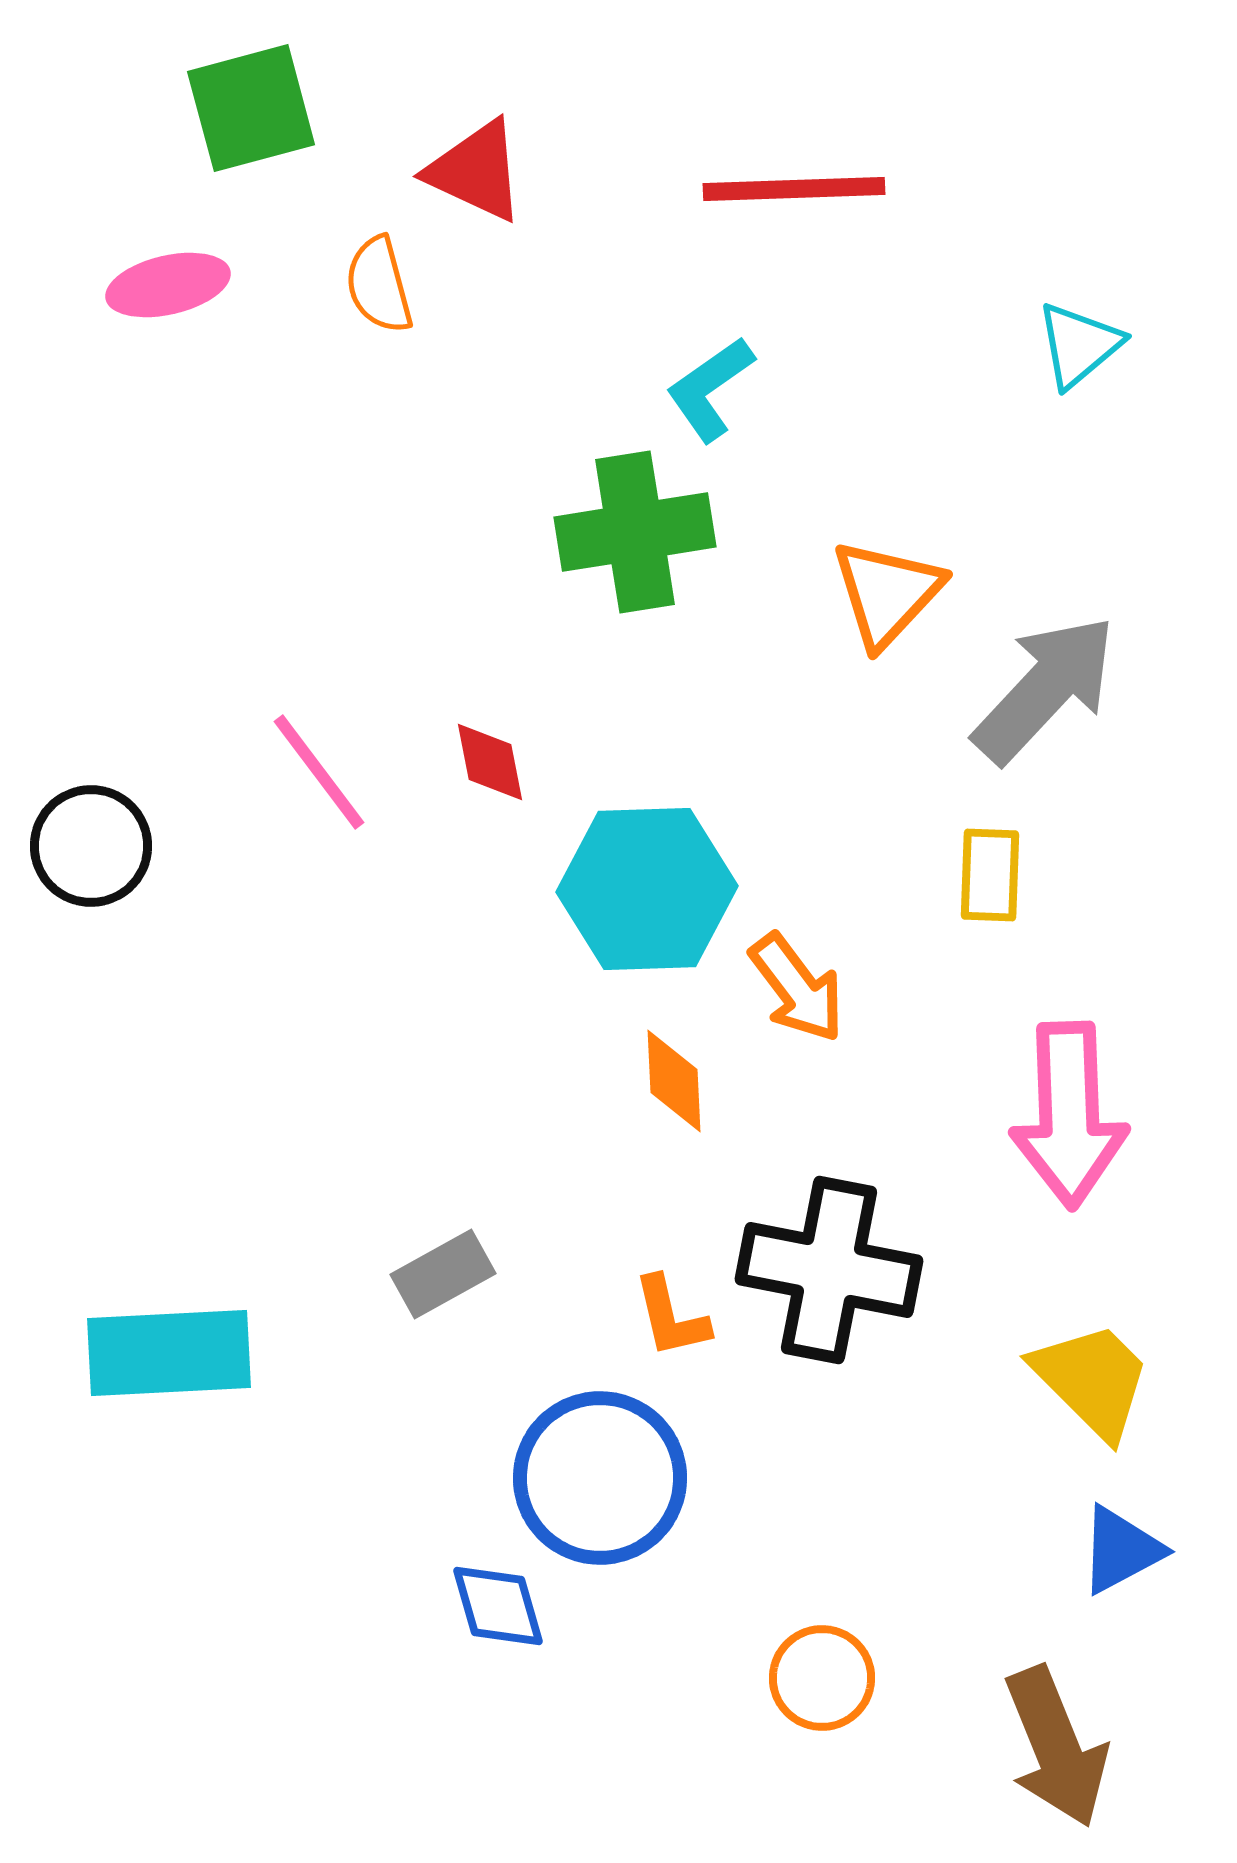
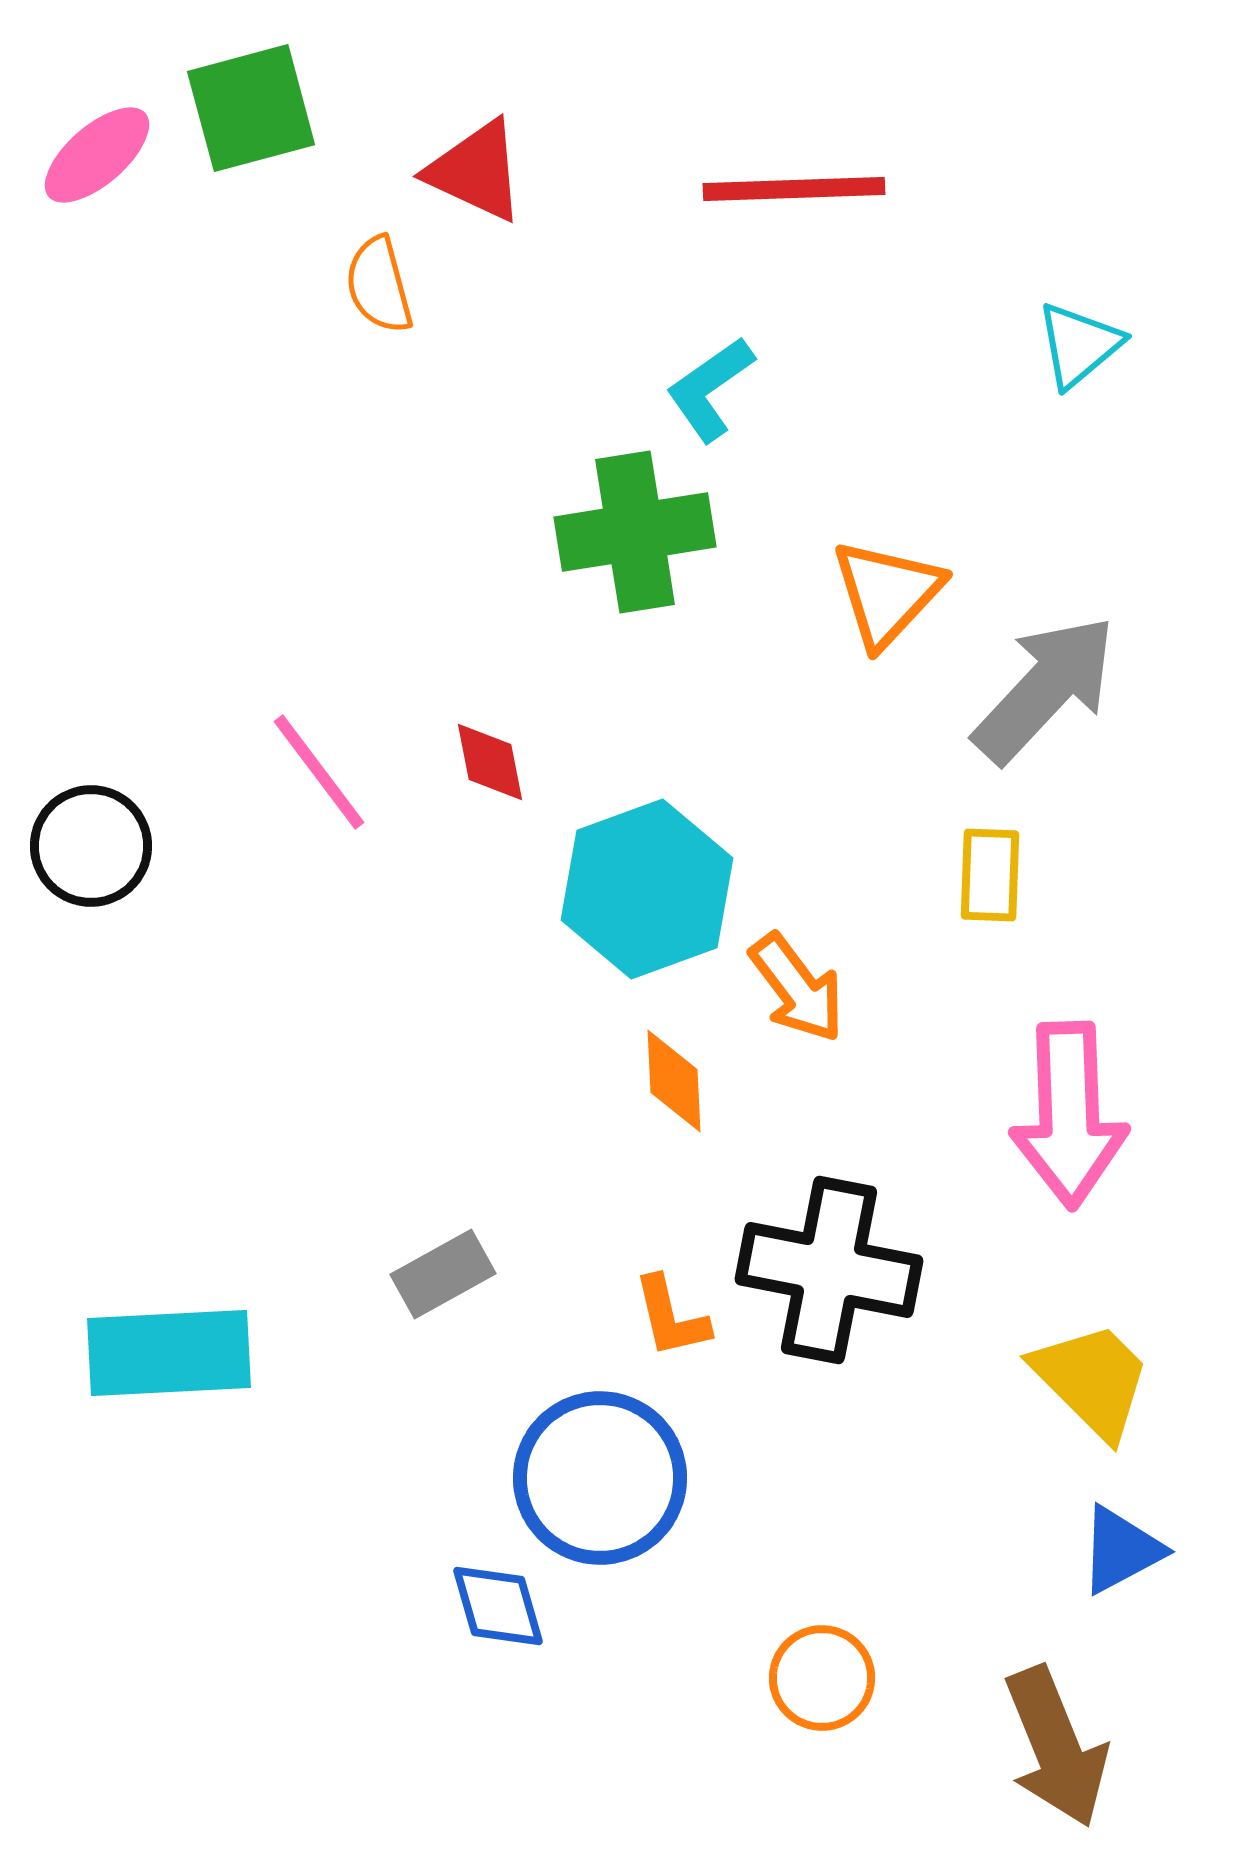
pink ellipse: moved 71 px left, 130 px up; rotated 28 degrees counterclockwise
cyan hexagon: rotated 18 degrees counterclockwise
